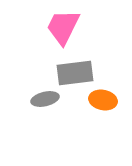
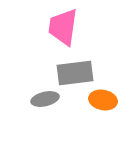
pink trapezoid: rotated 18 degrees counterclockwise
